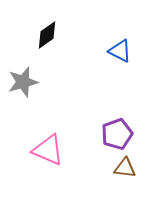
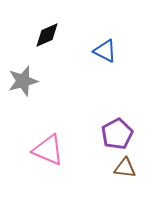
black diamond: rotated 12 degrees clockwise
blue triangle: moved 15 px left
gray star: moved 1 px up
purple pentagon: rotated 8 degrees counterclockwise
